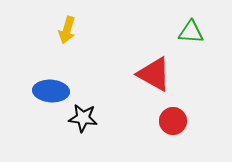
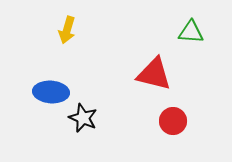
red triangle: rotated 15 degrees counterclockwise
blue ellipse: moved 1 px down
black star: rotated 16 degrees clockwise
